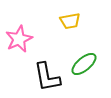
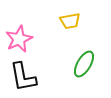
green ellipse: rotated 20 degrees counterclockwise
black L-shape: moved 24 px left
